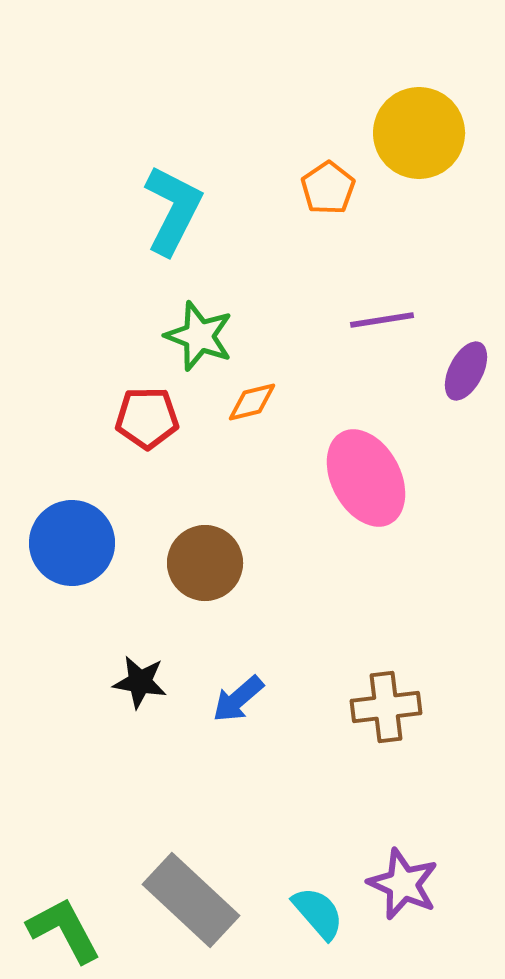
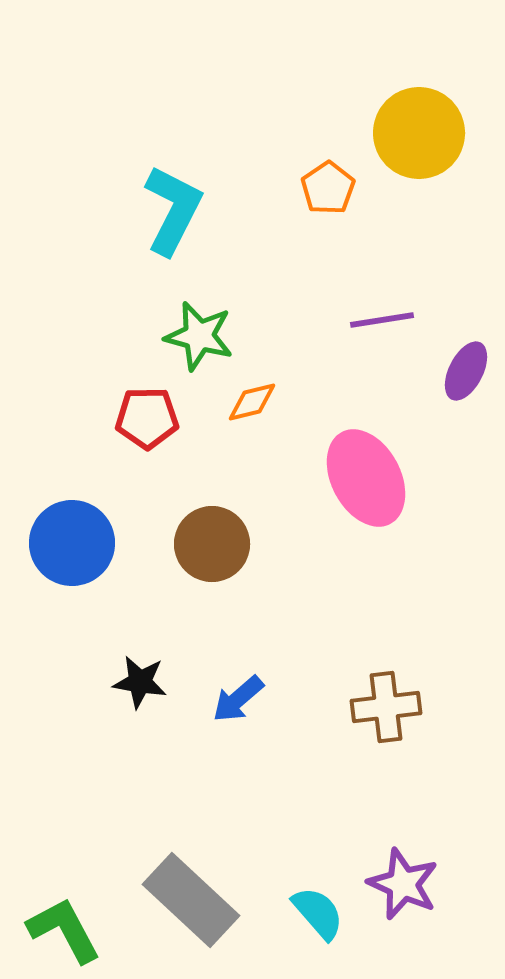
green star: rotated 6 degrees counterclockwise
brown circle: moved 7 px right, 19 px up
